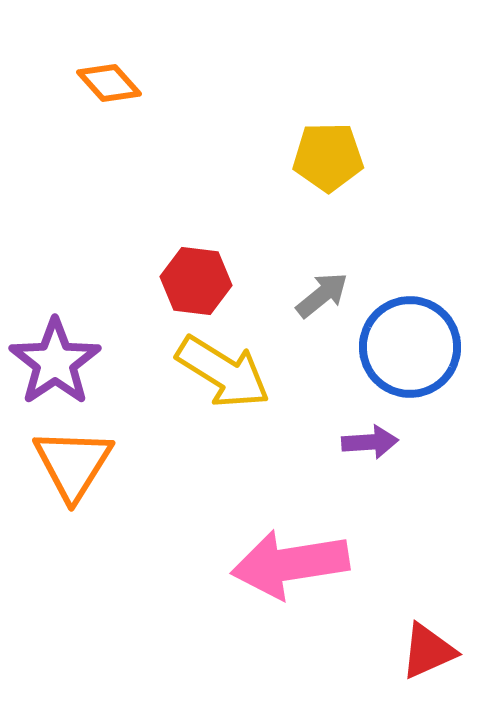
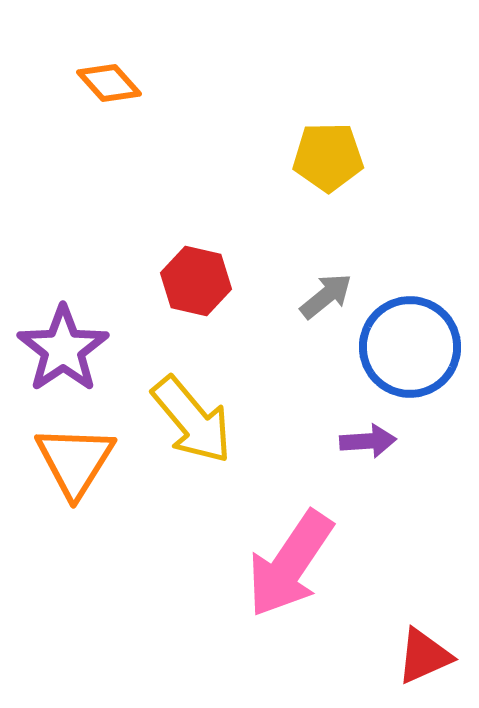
red hexagon: rotated 6 degrees clockwise
gray arrow: moved 4 px right, 1 px down
purple star: moved 8 px right, 13 px up
yellow arrow: moved 31 px left, 48 px down; rotated 18 degrees clockwise
purple arrow: moved 2 px left, 1 px up
orange triangle: moved 2 px right, 3 px up
pink arrow: rotated 47 degrees counterclockwise
red triangle: moved 4 px left, 5 px down
